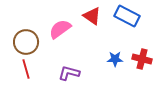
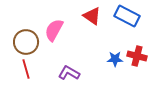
pink semicircle: moved 6 px left, 1 px down; rotated 25 degrees counterclockwise
red cross: moved 5 px left, 3 px up
purple L-shape: rotated 15 degrees clockwise
